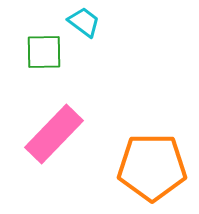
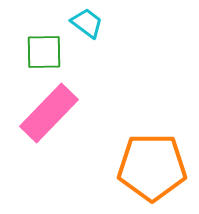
cyan trapezoid: moved 3 px right, 1 px down
pink rectangle: moved 5 px left, 21 px up
